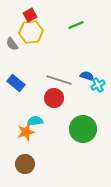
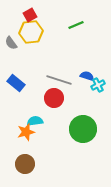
gray semicircle: moved 1 px left, 1 px up
